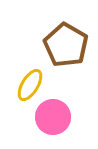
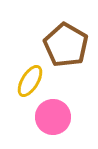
yellow ellipse: moved 4 px up
